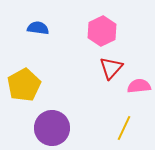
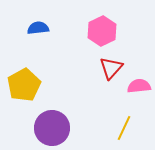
blue semicircle: rotated 15 degrees counterclockwise
